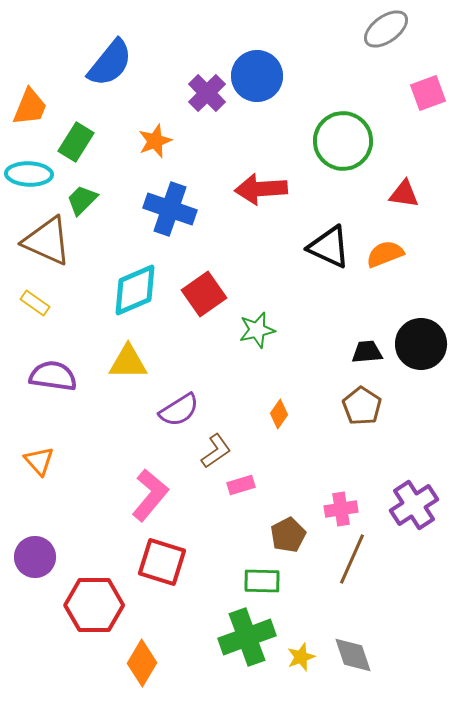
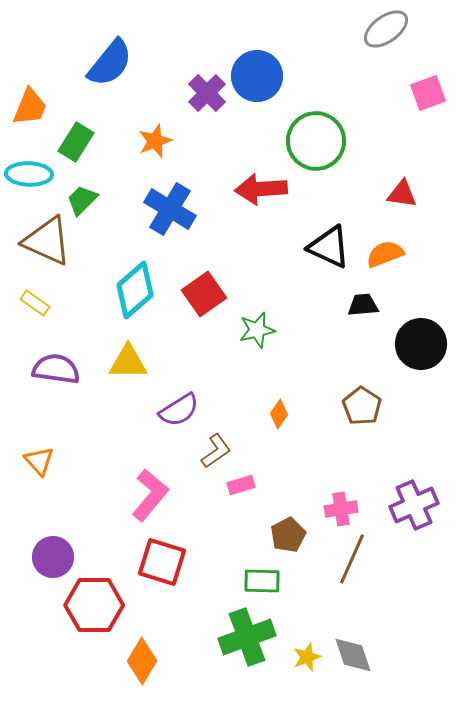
green circle at (343, 141): moved 27 px left
red triangle at (404, 194): moved 2 px left
blue cross at (170, 209): rotated 12 degrees clockwise
cyan diamond at (135, 290): rotated 18 degrees counterclockwise
black trapezoid at (367, 352): moved 4 px left, 47 px up
purple semicircle at (53, 376): moved 3 px right, 7 px up
purple cross at (414, 505): rotated 9 degrees clockwise
purple circle at (35, 557): moved 18 px right
yellow star at (301, 657): moved 6 px right
orange diamond at (142, 663): moved 2 px up
